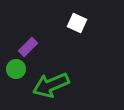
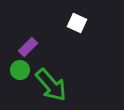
green circle: moved 4 px right, 1 px down
green arrow: rotated 108 degrees counterclockwise
